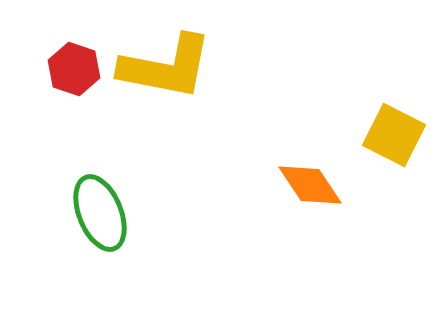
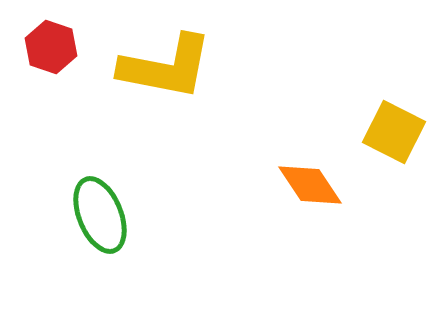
red hexagon: moved 23 px left, 22 px up
yellow square: moved 3 px up
green ellipse: moved 2 px down
